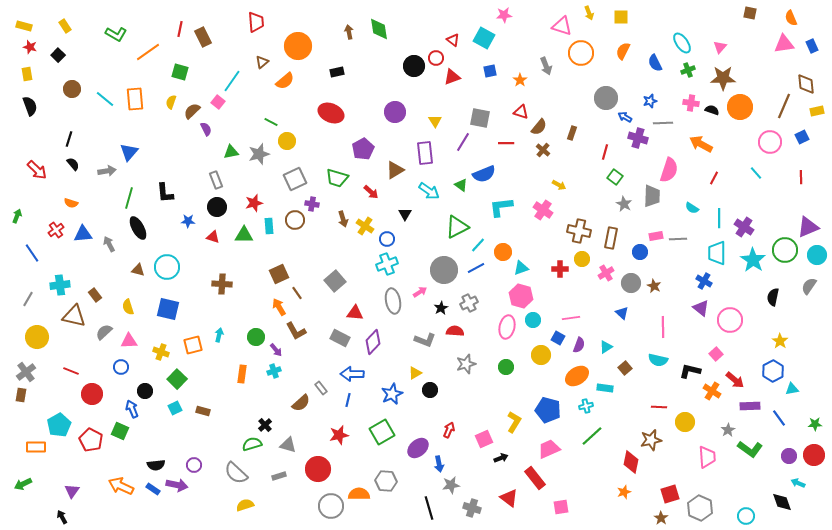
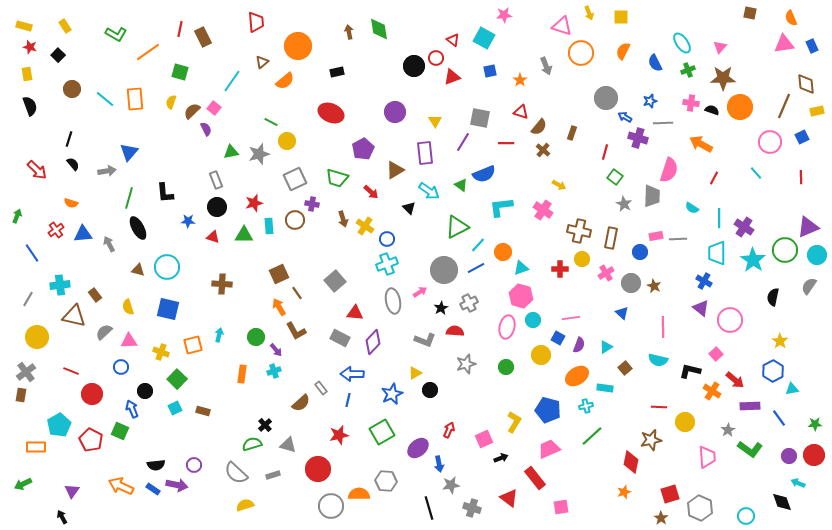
pink square at (218, 102): moved 4 px left, 6 px down
black triangle at (405, 214): moved 4 px right, 6 px up; rotated 16 degrees counterclockwise
gray rectangle at (279, 476): moved 6 px left, 1 px up
